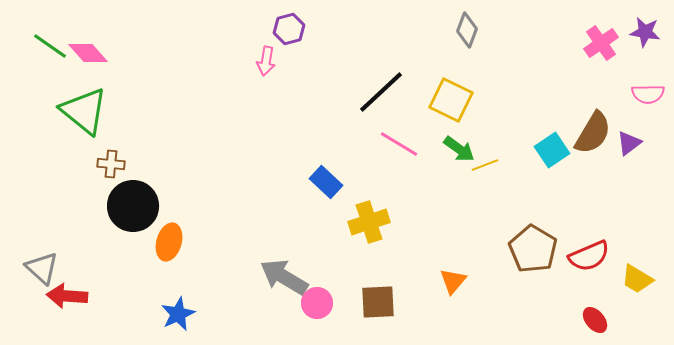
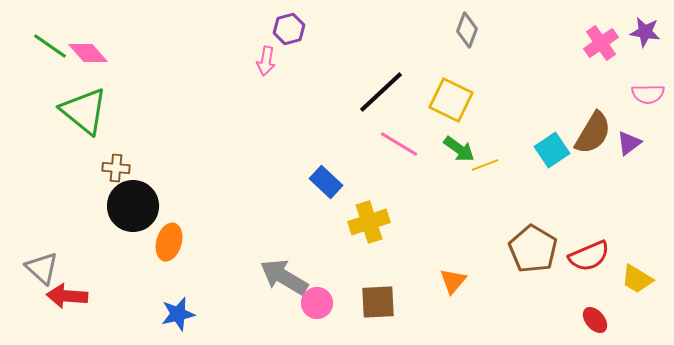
brown cross: moved 5 px right, 4 px down
blue star: rotated 12 degrees clockwise
